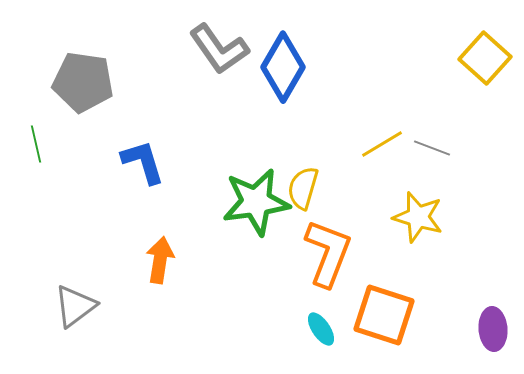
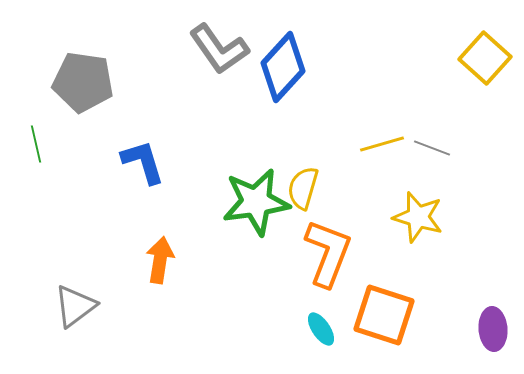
blue diamond: rotated 12 degrees clockwise
yellow line: rotated 15 degrees clockwise
